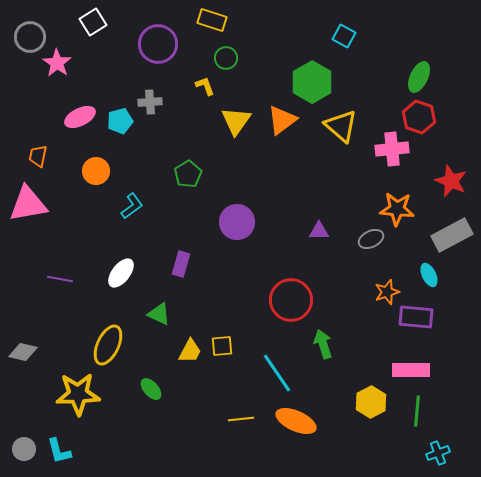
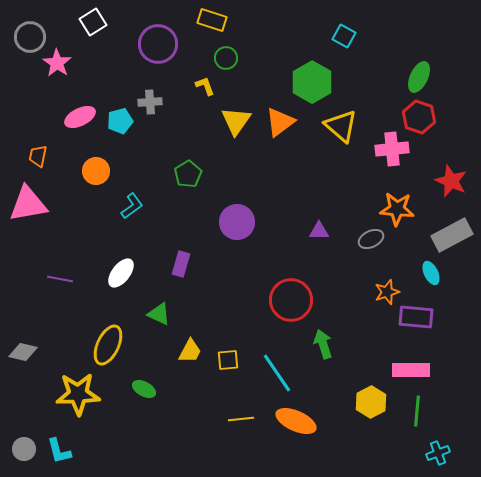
orange triangle at (282, 120): moved 2 px left, 2 px down
cyan ellipse at (429, 275): moved 2 px right, 2 px up
yellow square at (222, 346): moved 6 px right, 14 px down
green ellipse at (151, 389): moved 7 px left; rotated 20 degrees counterclockwise
